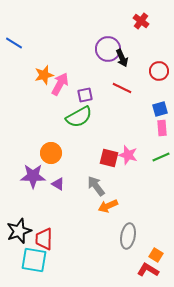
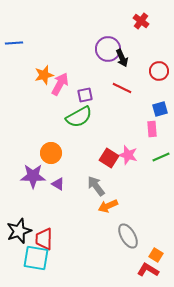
blue line: rotated 36 degrees counterclockwise
pink rectangle: moved 10 px left, 1 px down
red square: rotated 18 degrees clockwise
gray ellipse: rotated 40 degrees counterclockwise
cyan square: moved 2 px right, 2 px up
